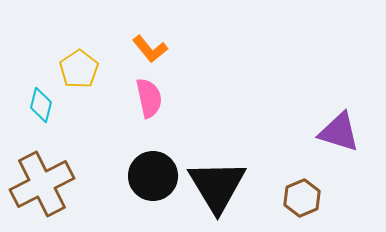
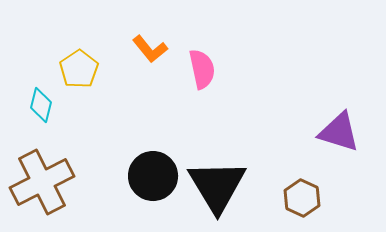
pink semicircle: moved 53 px right, 29 px up
brown cross: moved 2 px up
brown hexagon: rotated 12 degrees counterclockwise
